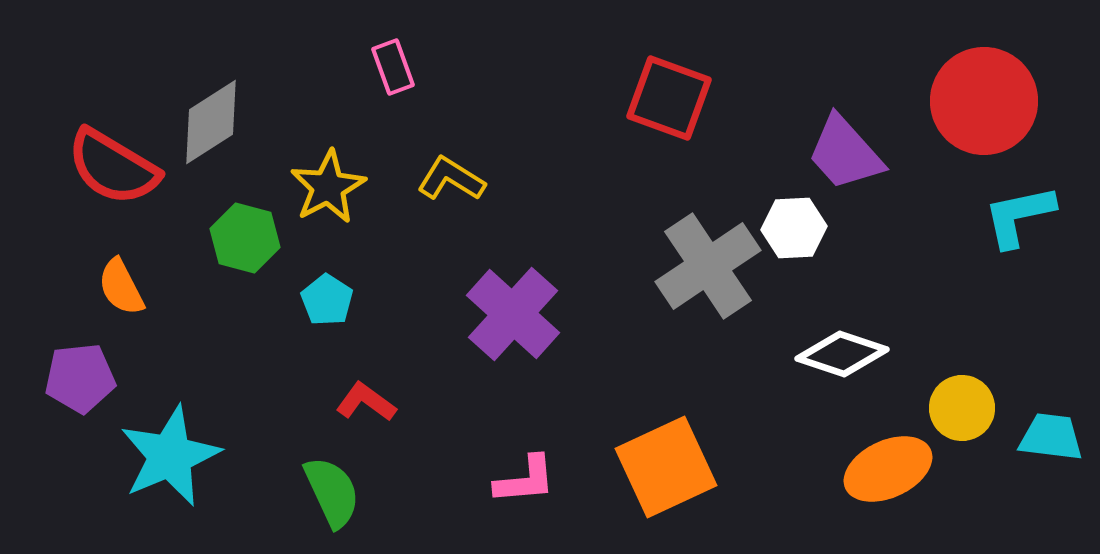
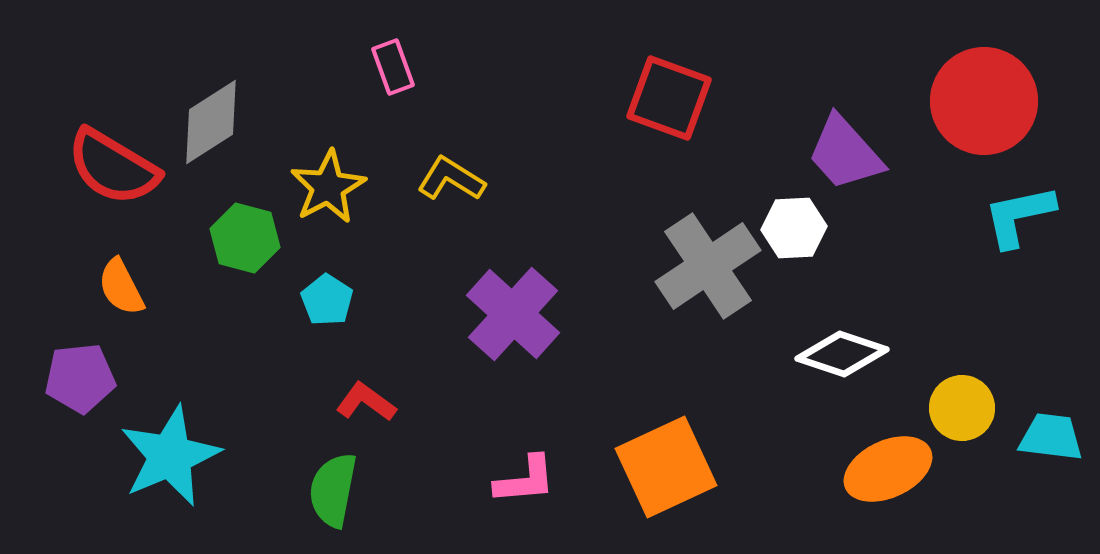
green semicircle: moved 1 px right, 2 px up; rotated 144 degrees counterclockwise
